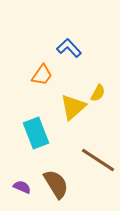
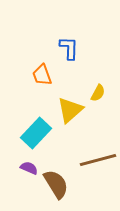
blue L-shape: rotated 45 degrees clockwise
orange trapezoid: rotated 125 degrees clockwise
yellow triangle: moved 3 px left, 3 px down
cyan rectangle: rotated 64 degrees clockwise
brown line: rotated 48 degrees counterclockwise
purple semicircle: moved 7 px right, 19 px up
